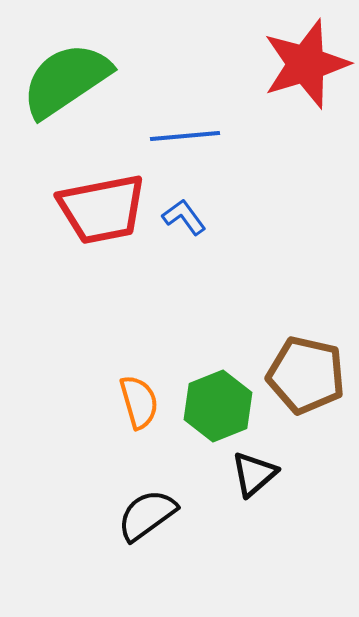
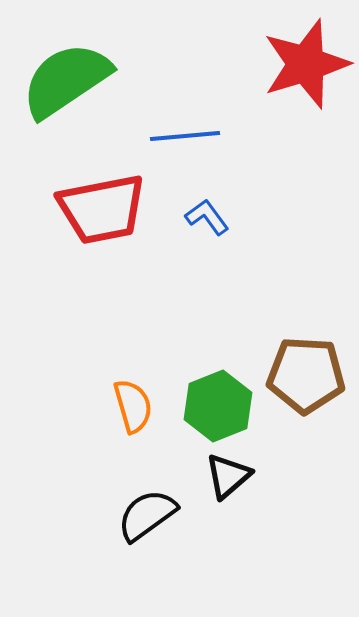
blue L-shape: moved 23 px right
brown pentagon: rotated 10 degrees counterclockwise
orange semicircle: moved 6 px left, 4 px down
black triangle: moved 26 px left, 2 px down
